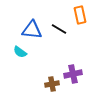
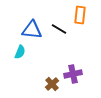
orange rectangle: rotated 18 degrees clockwise
cyan semicircle: rotated 104 degrees counterclockwise
brown cross: rotated 32 degrees counterclockwise
